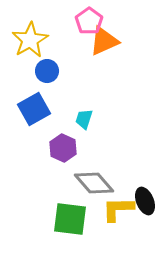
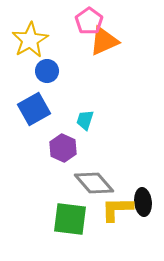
cyan trapezoid: moved 1 px right, 1 px down
black ellipse: moved 2 px left, 1 px down; rotated 16 degrees clockwise
yellow L-shape: moved 1 px left
